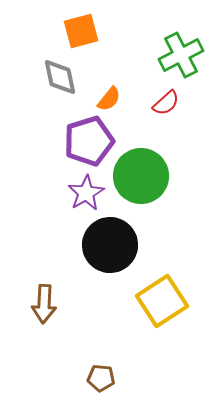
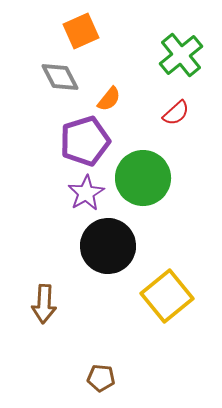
orange square: rotated 9 degrees counterclockwise
green cross: rotated 12 degrees counterclockwise
gray diamond: rotated 15 degrees counterclockwise
red semicircle: moved 10 px right, 10 px down
purple pentagon: moved 4 px left
green circle: moved 2 px right, 2 px down
black circle: moved 2 px left, 1 px down
yellow square: moved 5 px right, 5 px up; rotated 6 degrees counterclockwise
